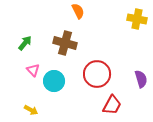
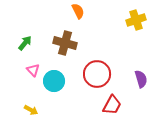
yellow cross: moved 1 px left, 1 px down; rotated 30 degrees counterclockwise
